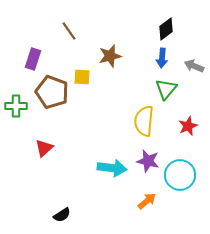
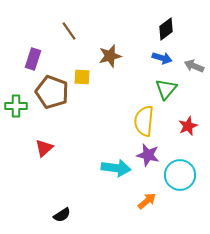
blue arrow: rotated 78 degrees counterclockwise
purple star: moved 6 px up
cyan arrow: moved 4 px right
